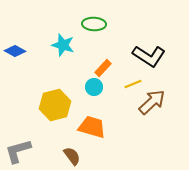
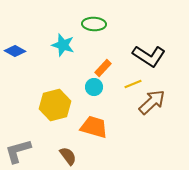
orange trapezoid: moved 2 px right
brown semicircle: moved 4 px left
